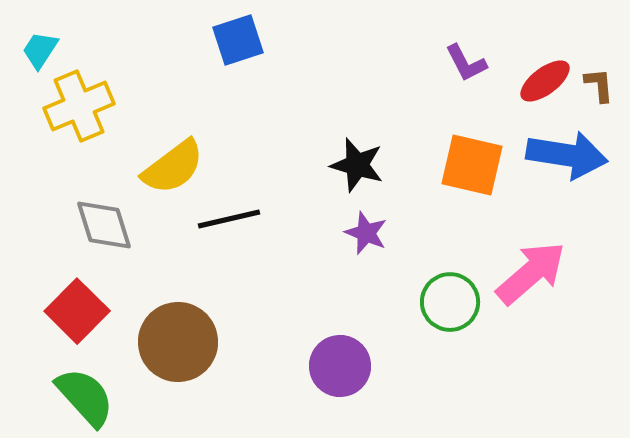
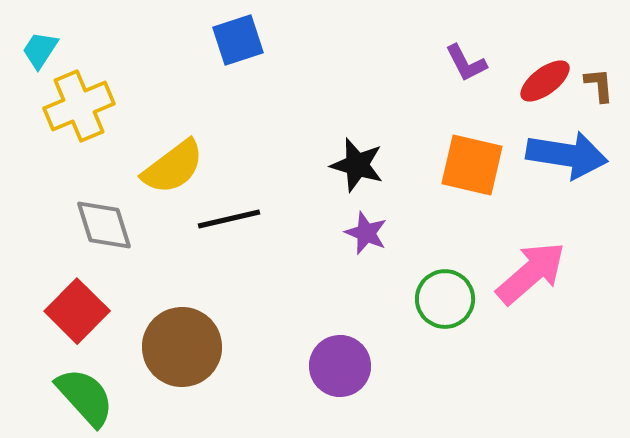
green circle: moved 5 px left, 3 px up
brown circle: moved 4 px right, 5 px down
